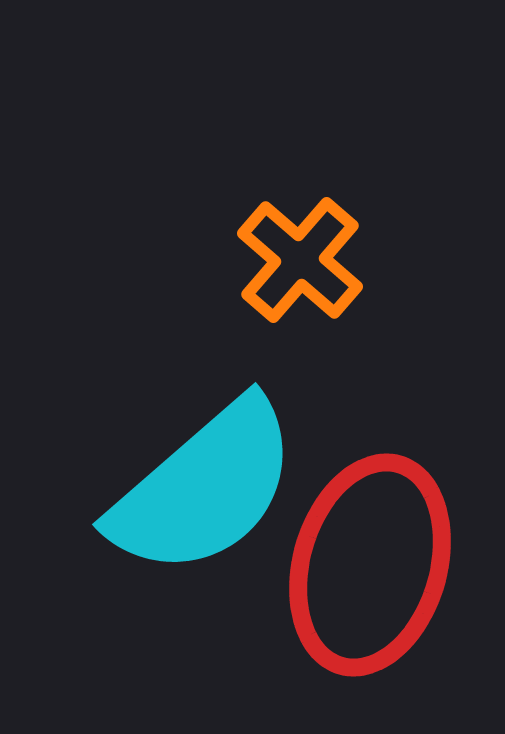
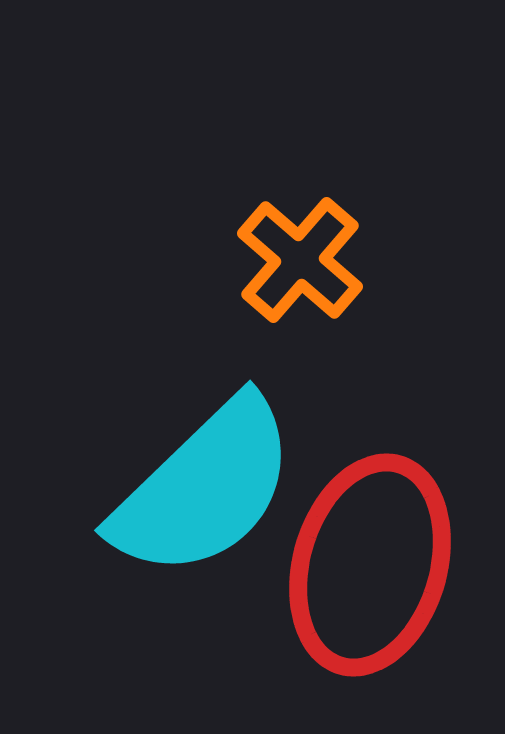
cyan semicircle: rotated 3 degrees counterclockwise
